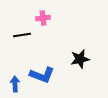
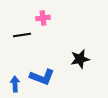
blue L-shape: moved 2 px down
